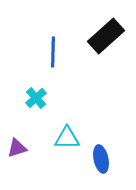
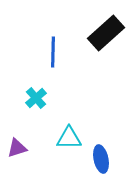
black rectangle: moved 3 px up
cyan triangle: moved 2 px right
